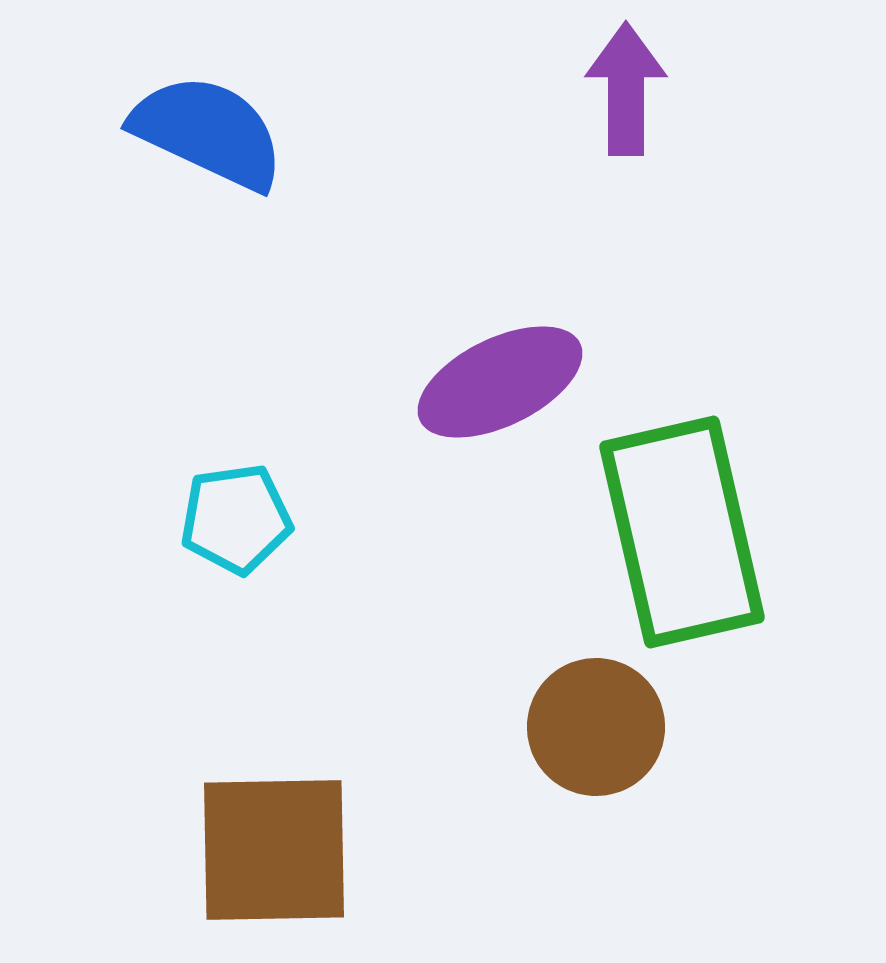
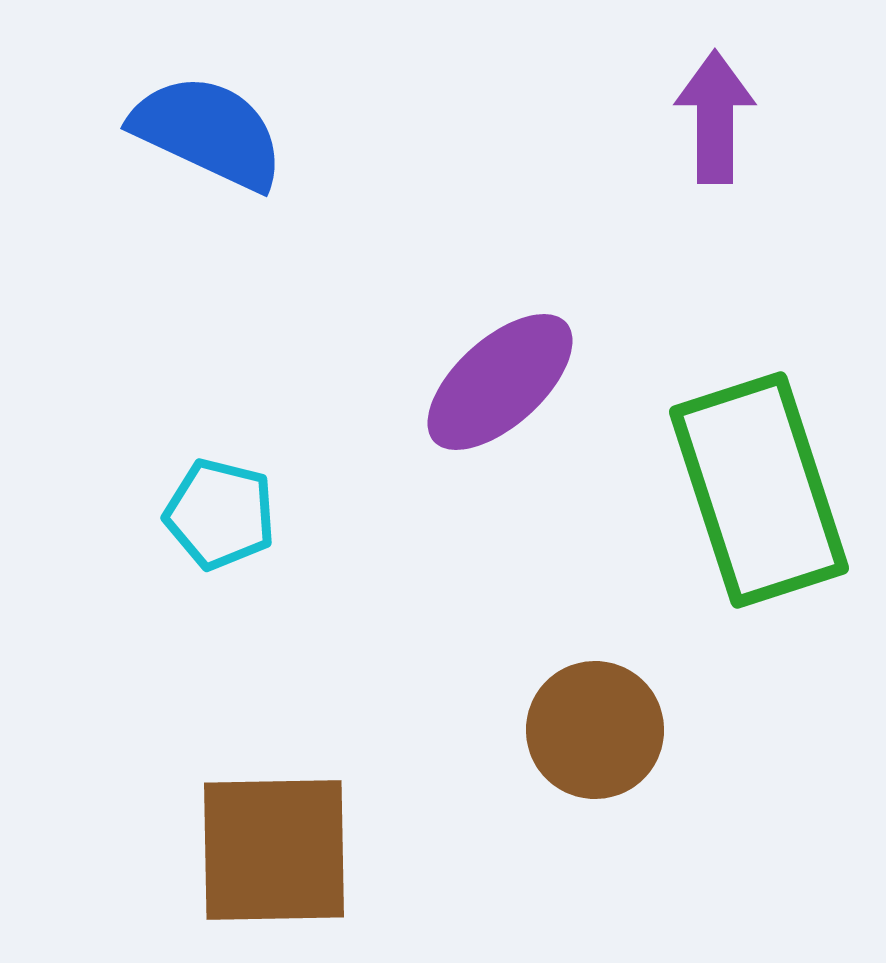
purple arrow: moved 89 px right, 28 px down
purple ellipse: rotated 16 degrees counterclockwise
cyan pentagon: moved 16 px left, 5 px up; rotated 22 degrees clockwise
green rectangle: moved 77 px right, 42 px up; rotated 5 degrees counterclockwise
brown circle: moved 1 px left, 3 px down
